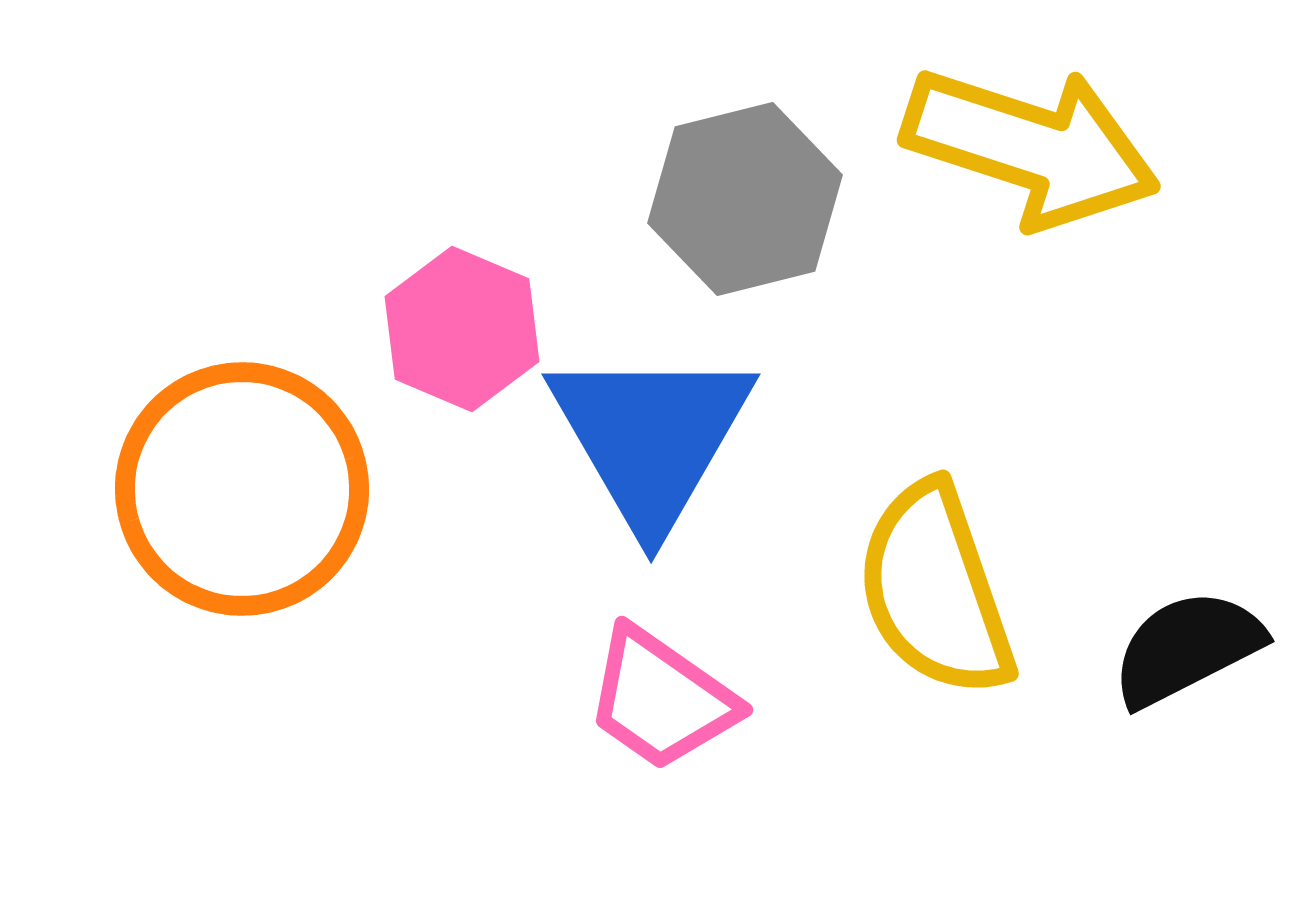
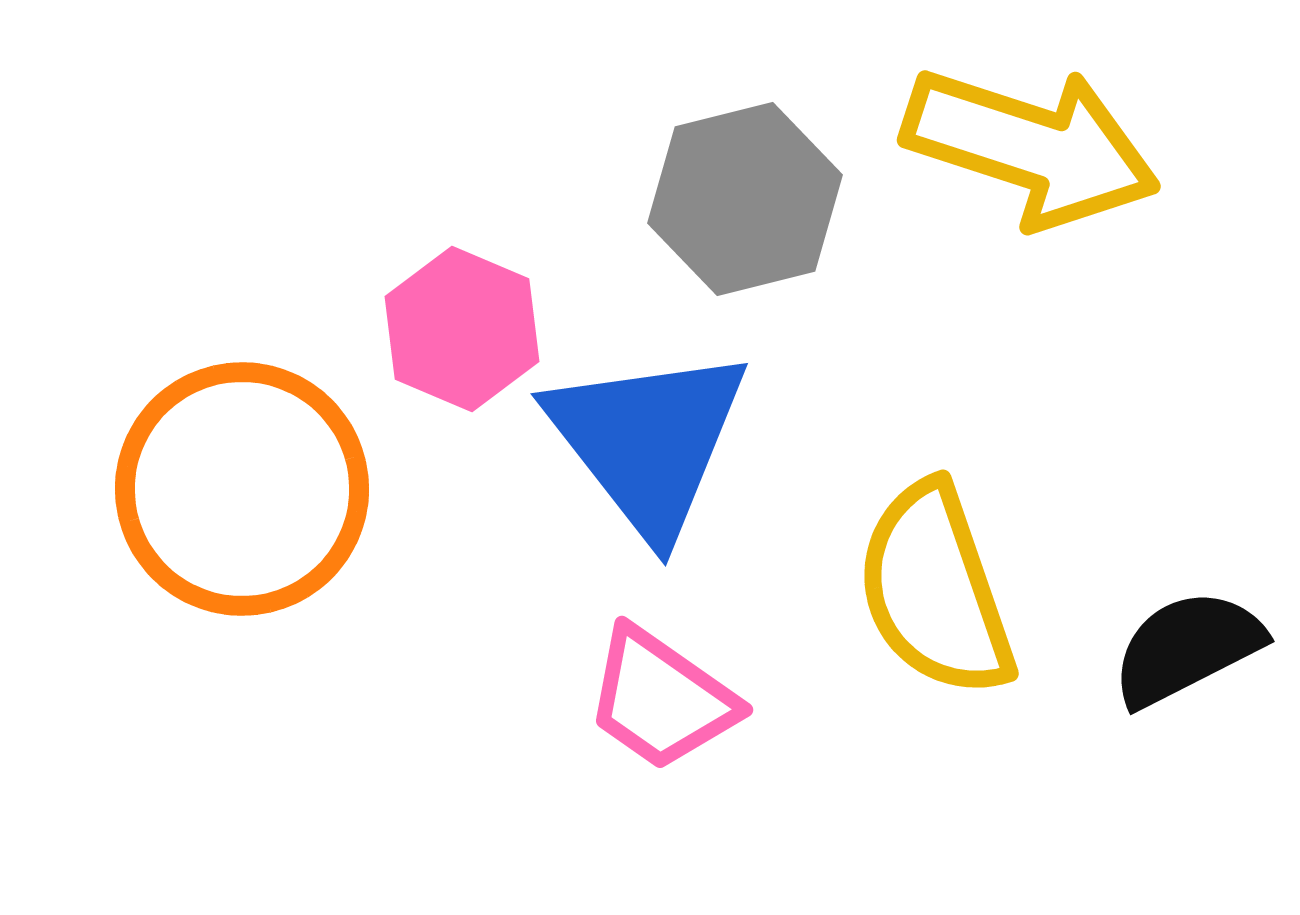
blue triangle: moved 3 px left, 4 px down; rotated 8 degrees counterclockwise
